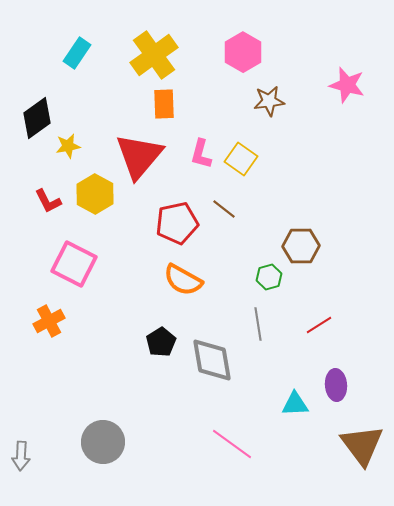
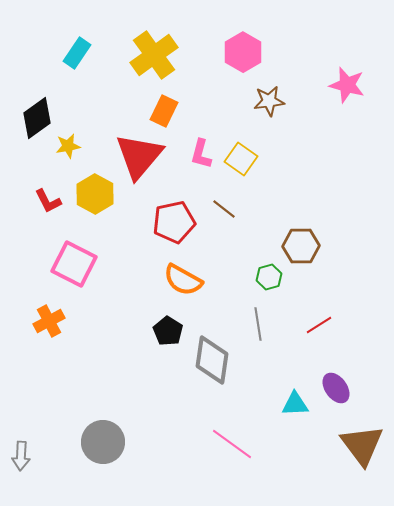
orange rectangle: moved 7 px down; rotated 28 degrees clockwise
red pentagon: moved 3 px left, 1 px up
black pentagon: moved 7 px right, 11 px up; rotated 8 degrees counterclockwise
gray diamond: rotated 18 degrees clockwise
purple ellipse: moved 3 px down; rotated 32 degrees counterclockwise
